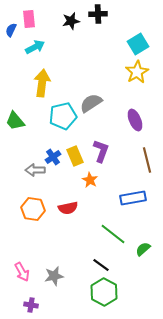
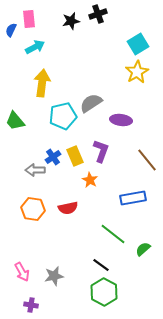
black cross: rotated 18 degrees counterclockwise
purple ellipse: moved 14 px left; rotated 60 degrees counterclockwise
brown line: rotated 25 degrees counterclockwise
